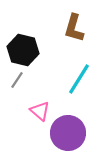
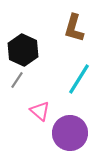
black hexagon: rotated 12 degrees clockwise
purple circle: moved 2 px right
